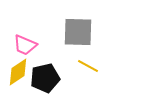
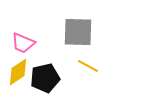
pink trapezoid: moved 2 px left, 2 px up
